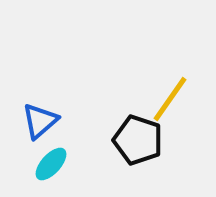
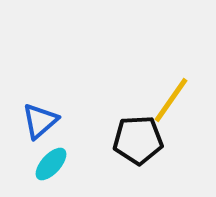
yellow line: moved 1 px right, 1 px down
black pentagon: rotated 21 degrees counterclockwise
